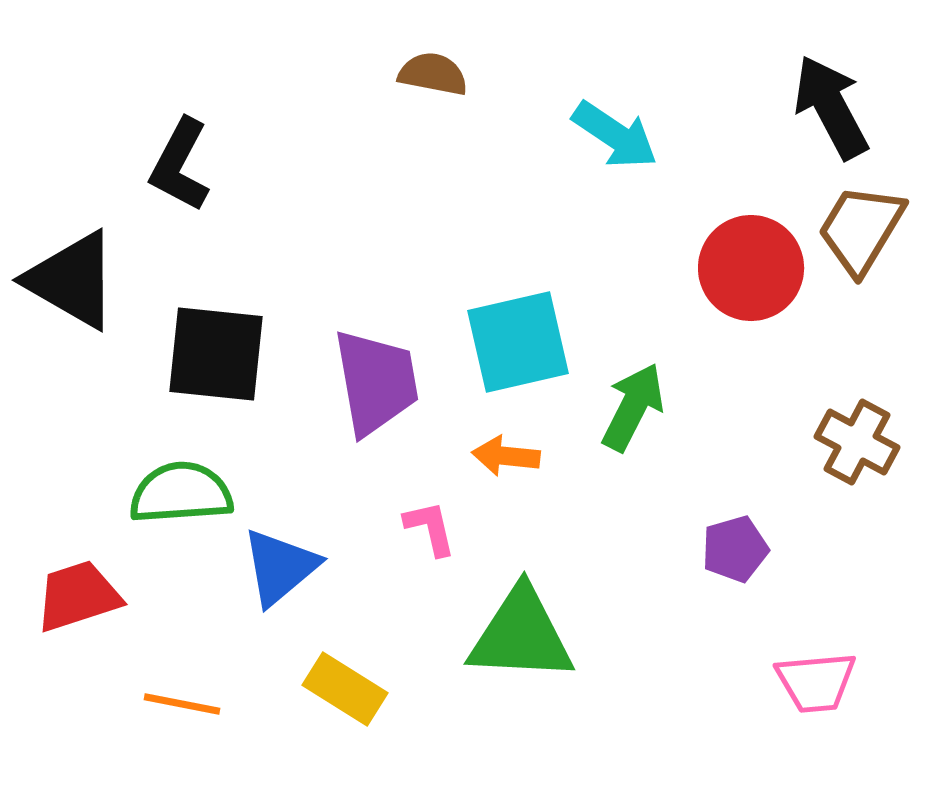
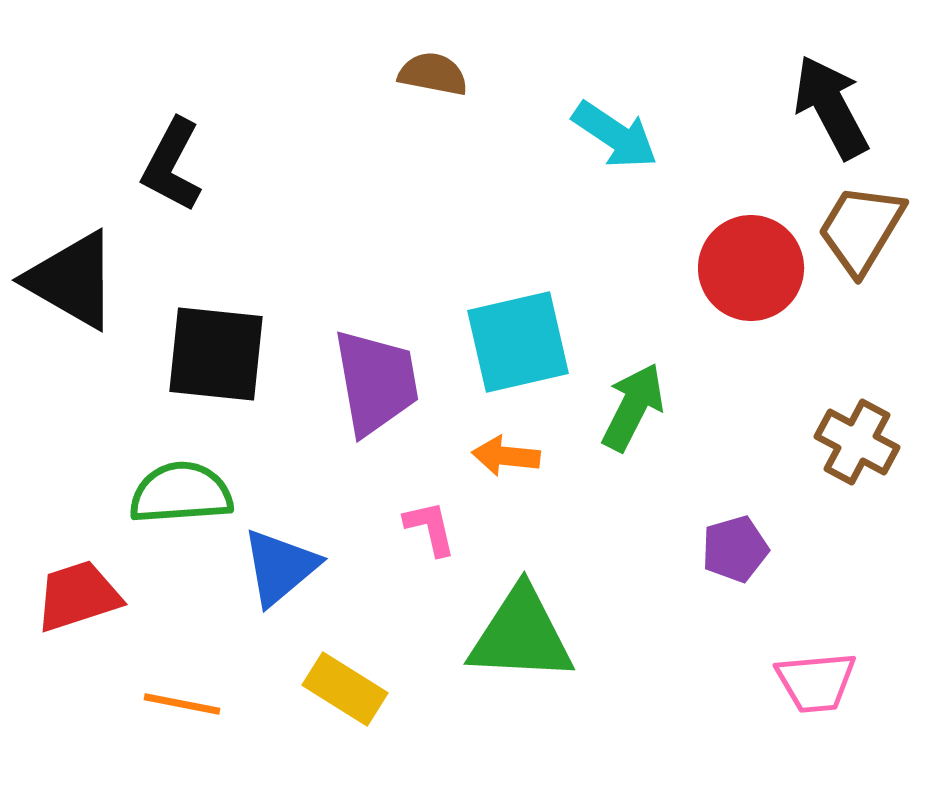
black L-shape: moved 8 px left
